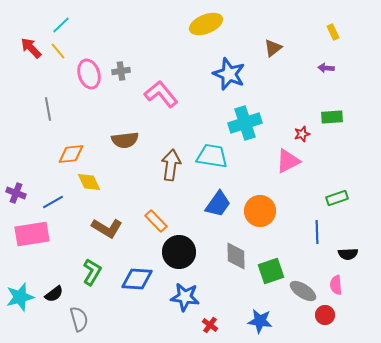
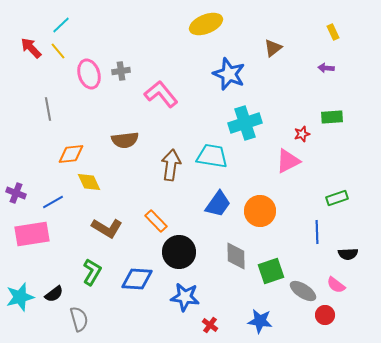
pink semicircle at (336, 285): rotated 48 degrees counterclockwise
